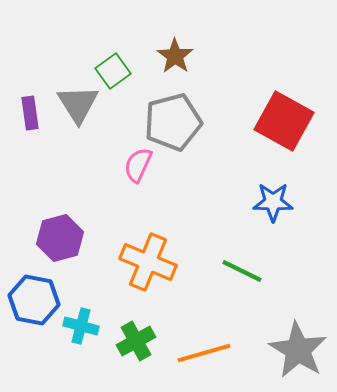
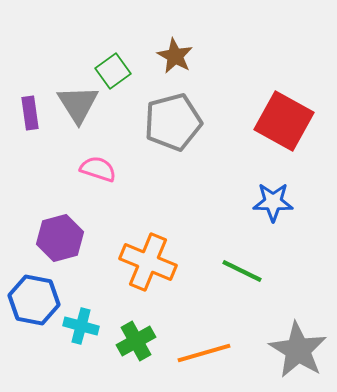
brown star: rotated 6 degrees counterclockwise
pink semicircle: moved 40 px left, 4 px down; rotated 84 degrees clockwise
